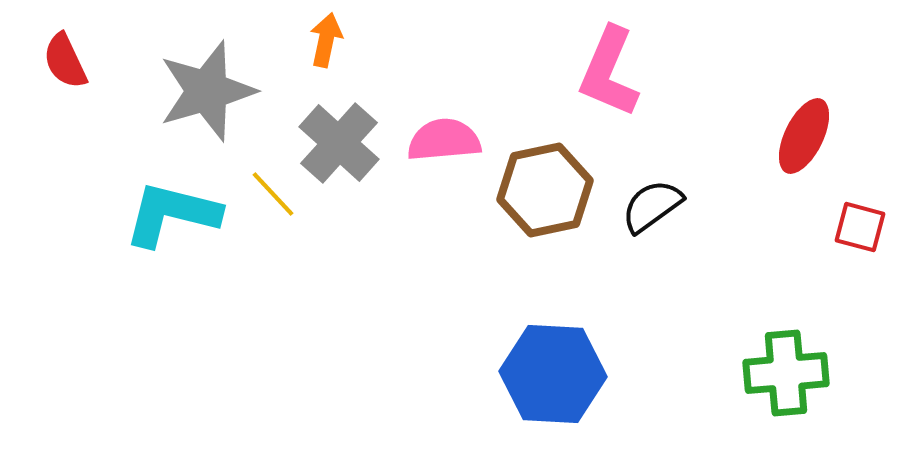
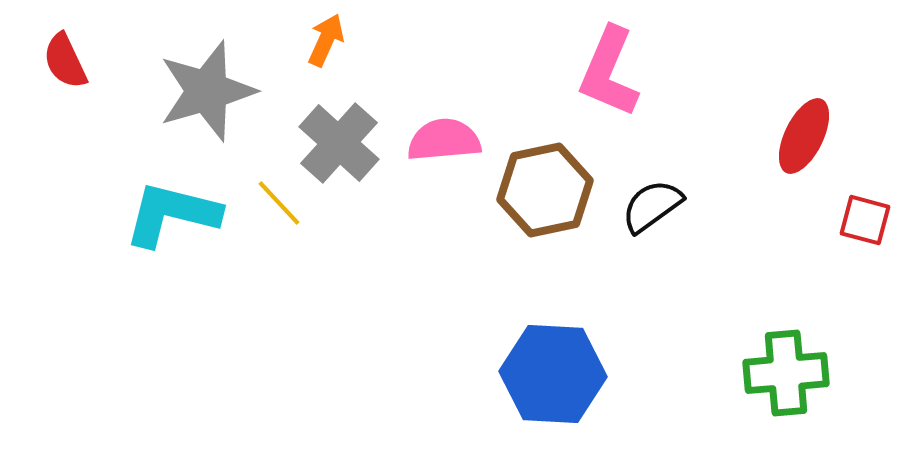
orange arrow: rotated 12 degrees clockwise
yellow line: moved 6 px right, 9 px down
red square: moved 5 px right, 7 px up
